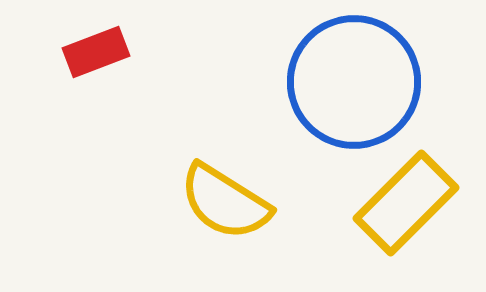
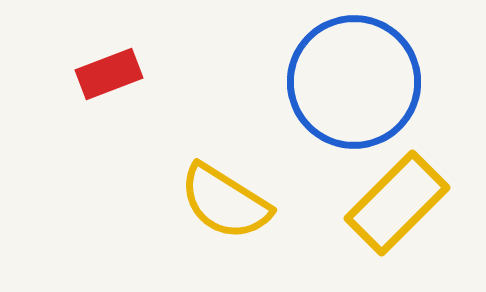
red rectangle: moved 13 px right, 22 px down
yellow rectangle: moved 9 px left
